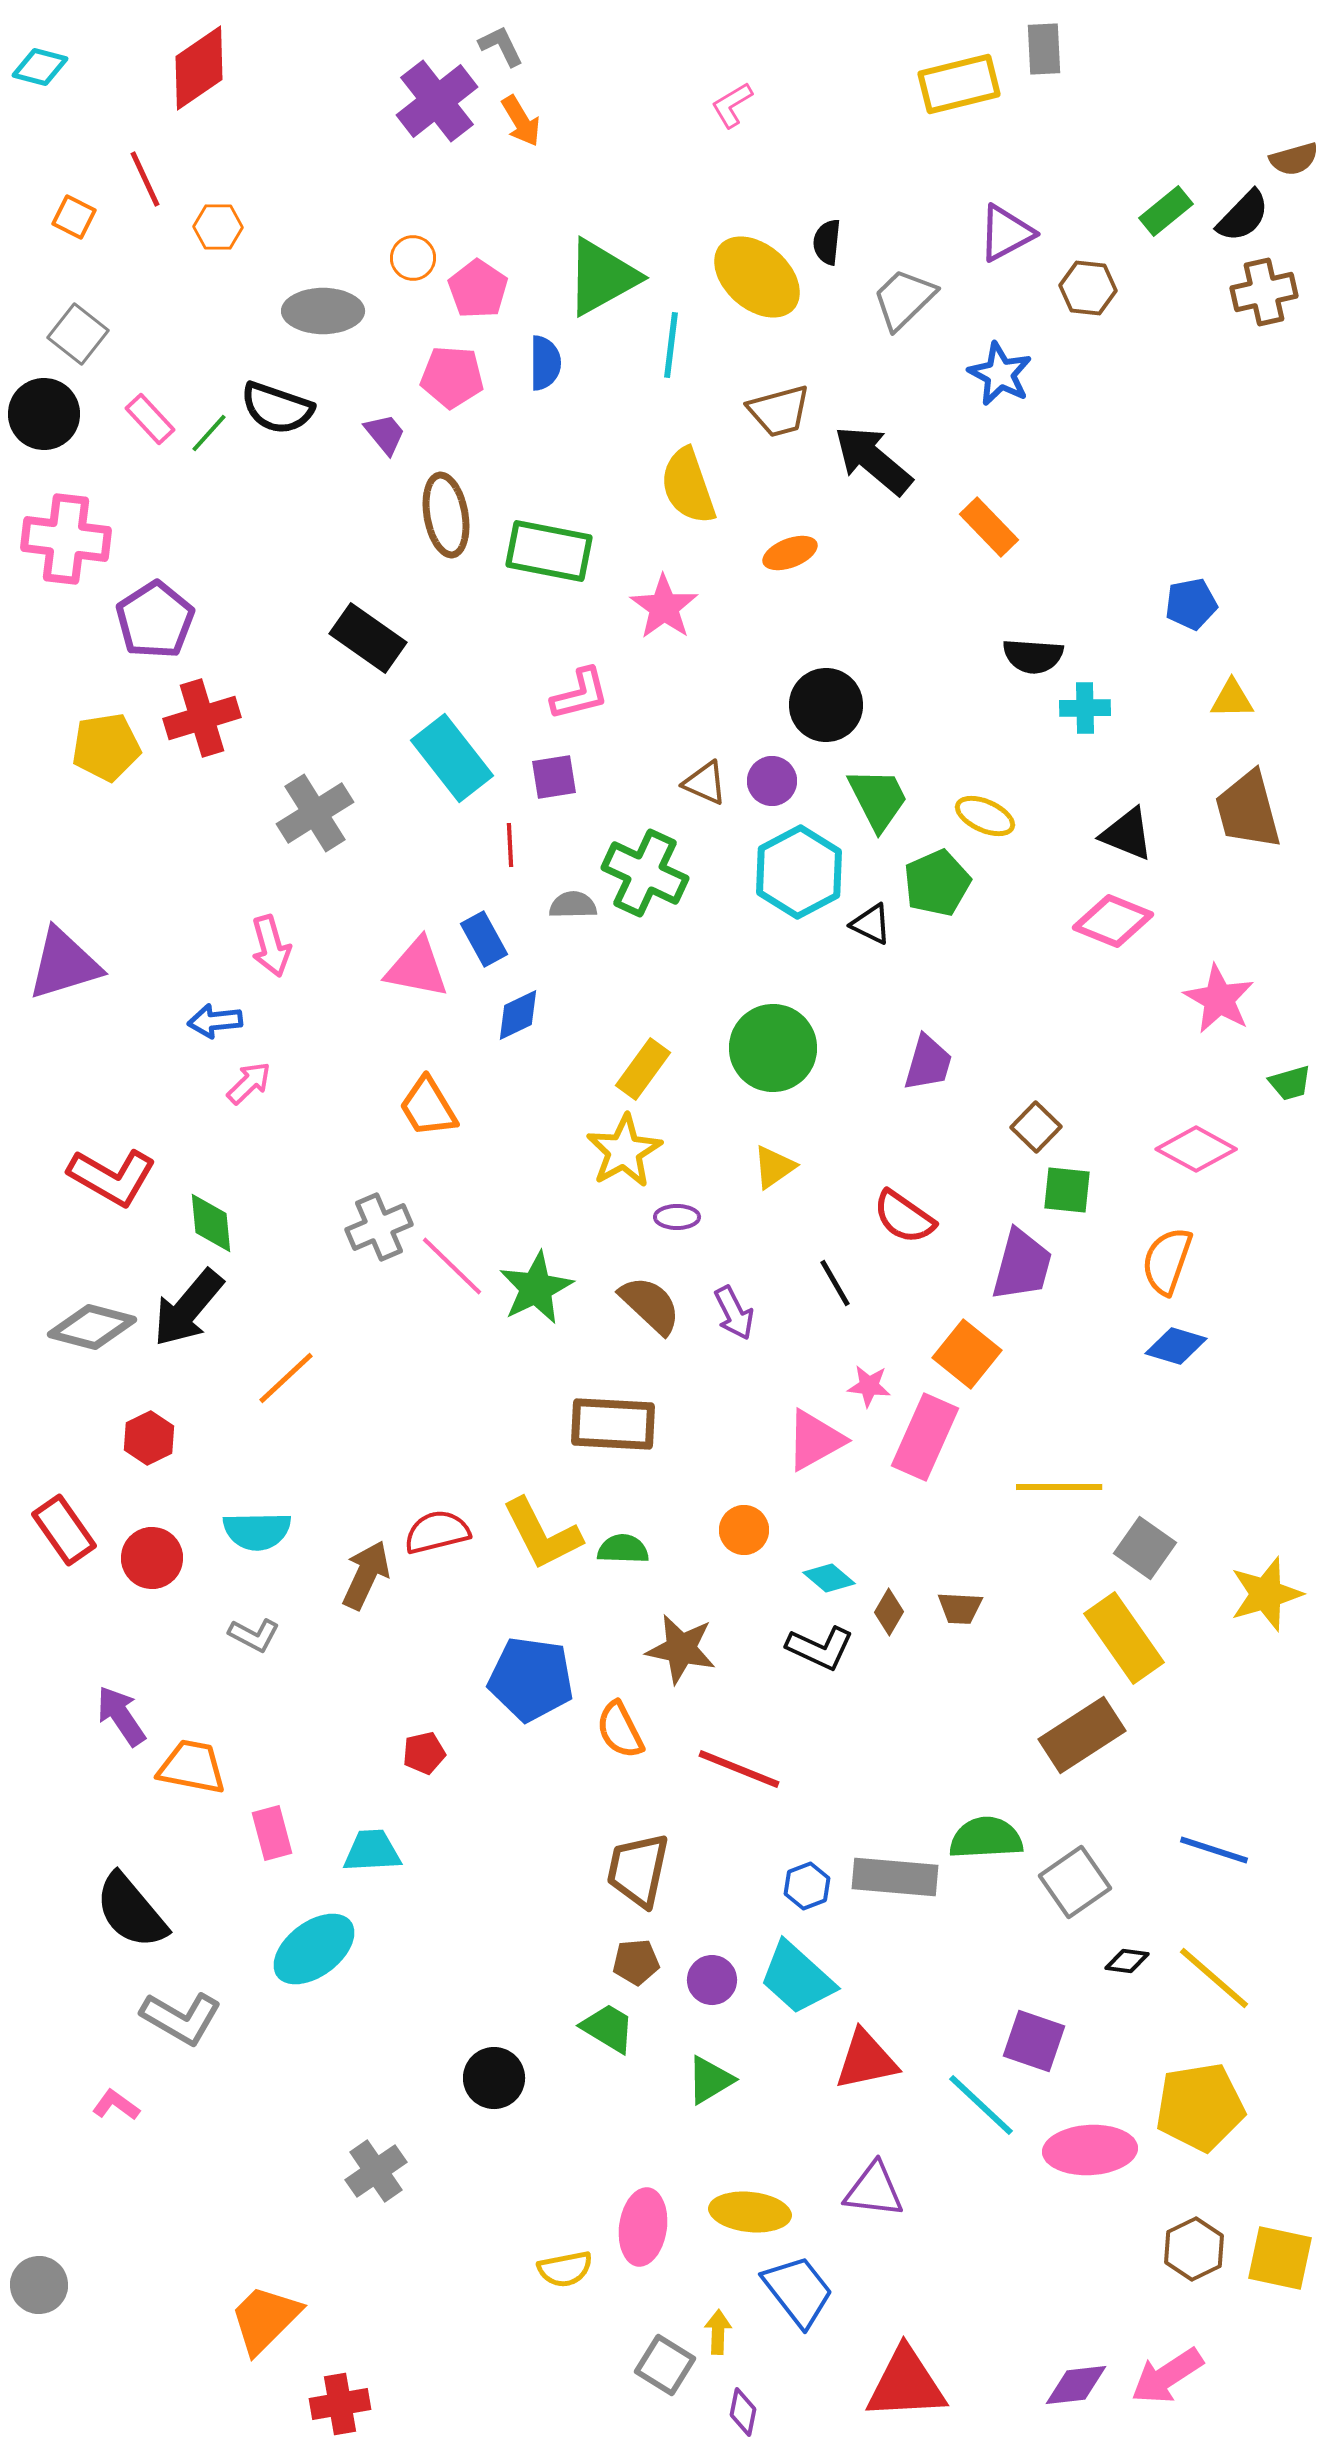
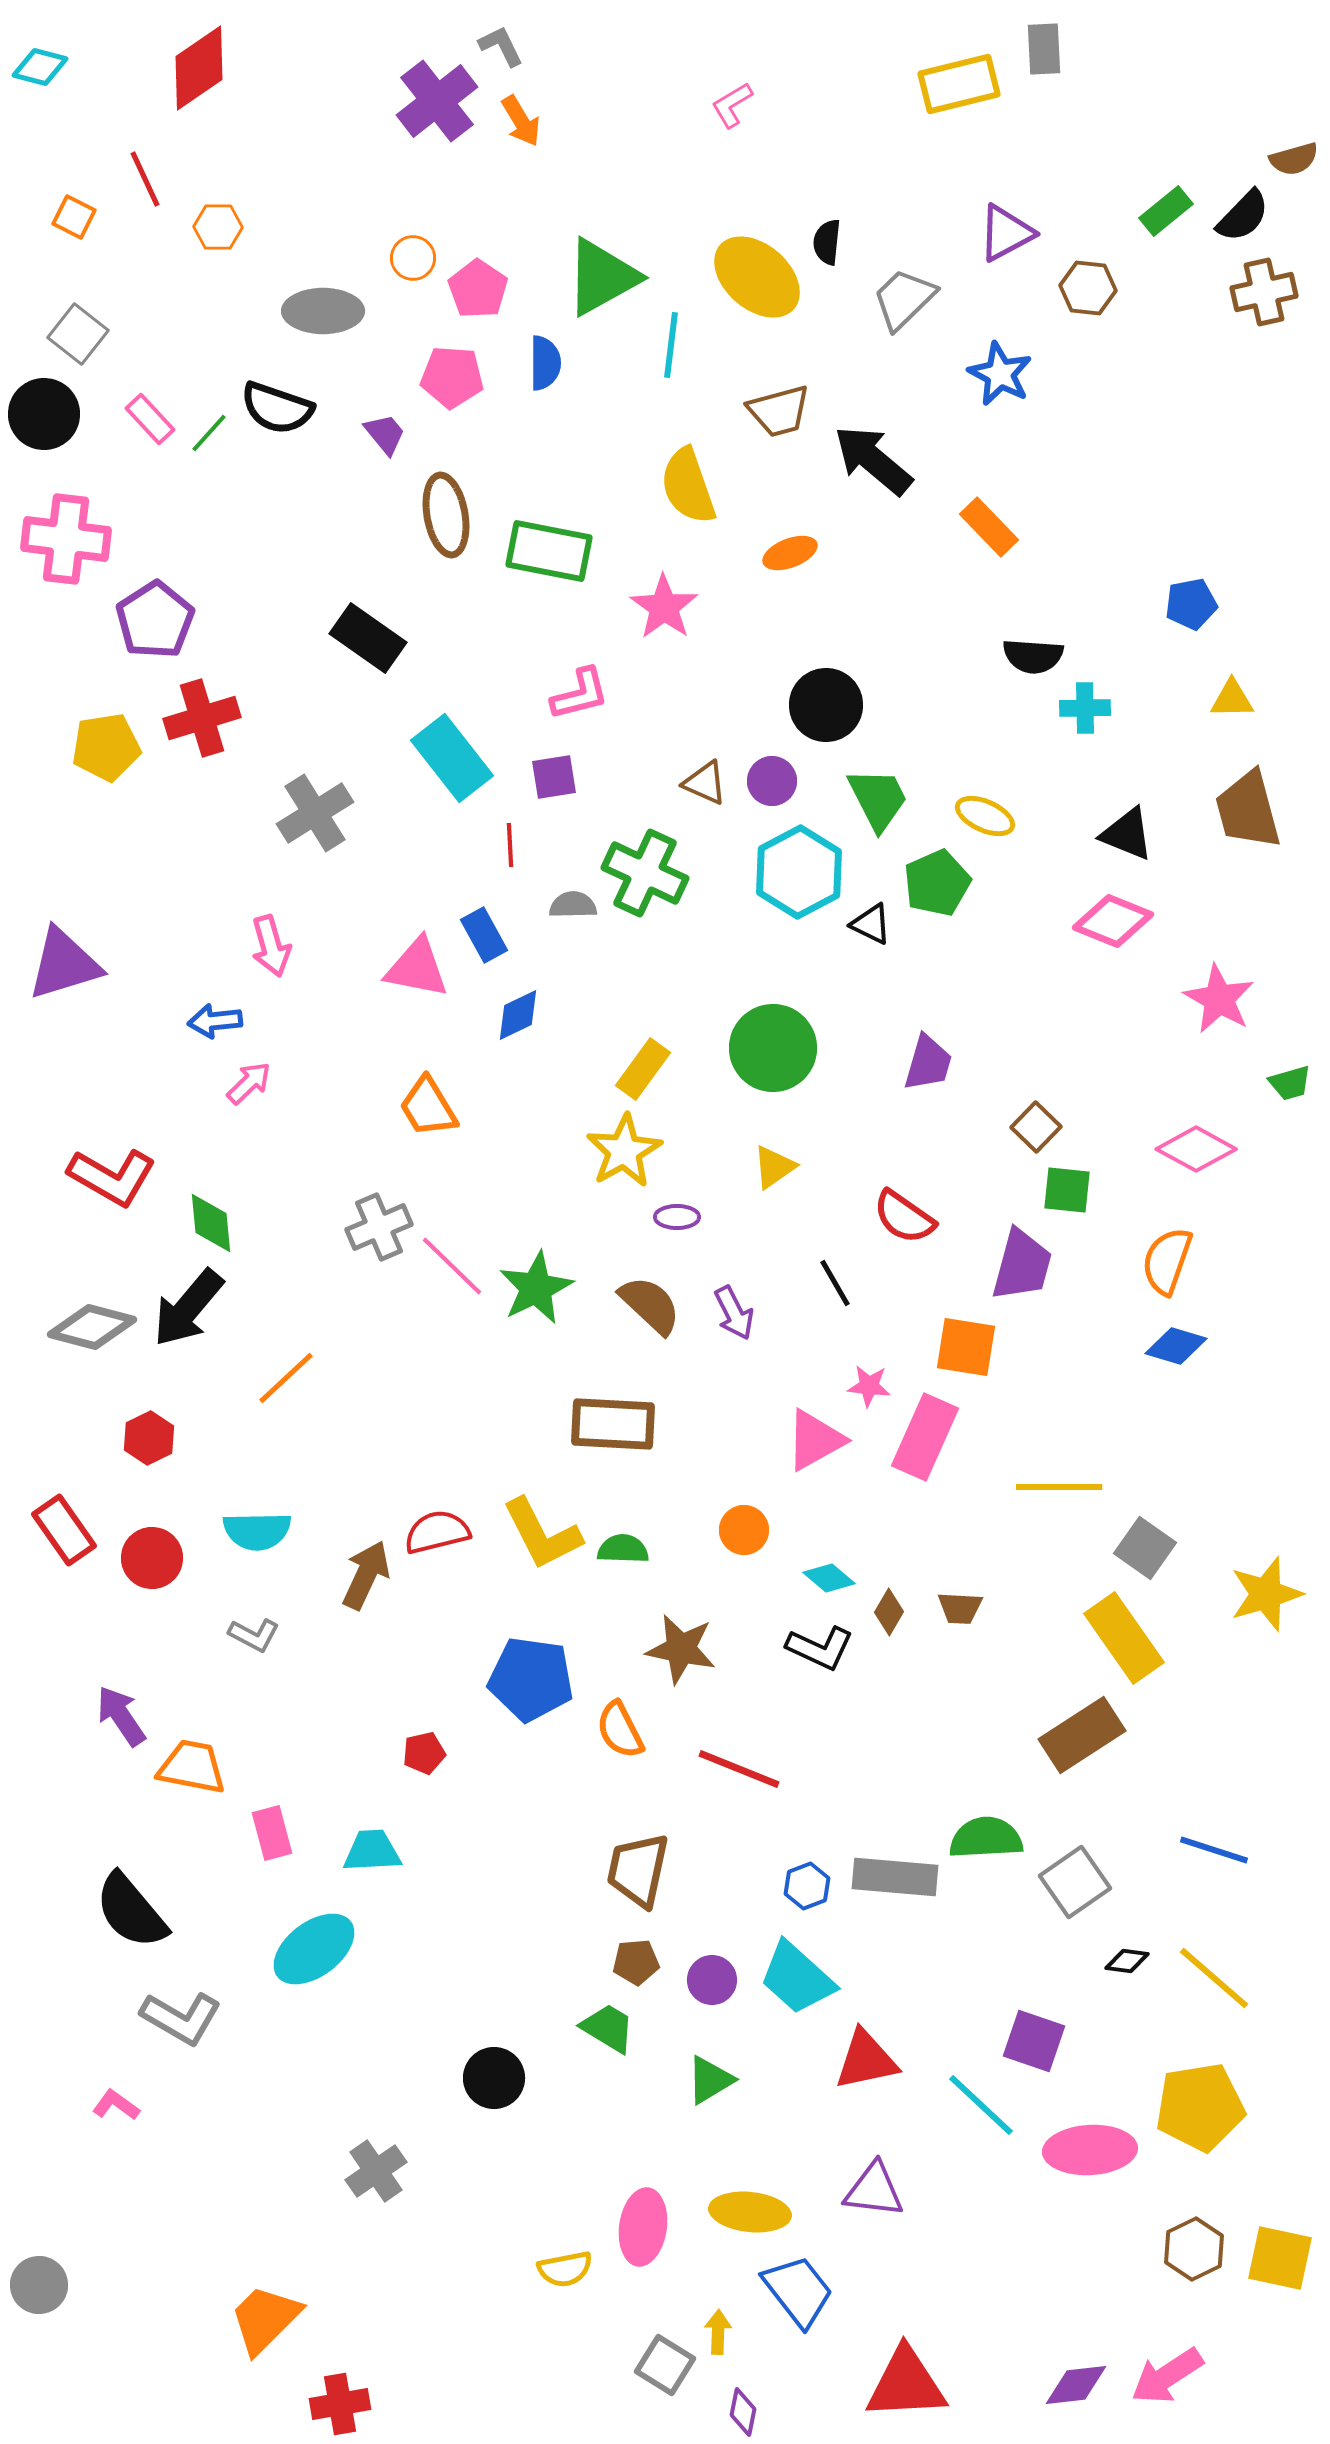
blue rectangle at (484, 939): moved 4 px up
orange square at (967, 1354): moved 1 px left, 7 px up; rotated 30 degrees counterclockwise
